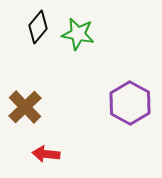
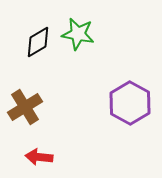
black diamond: moved 15 px down; rotated 20 degrees clockwise
brown cross: rotated 12 degrees clockwise
red arrow: moved 7 px left, 3 px down
